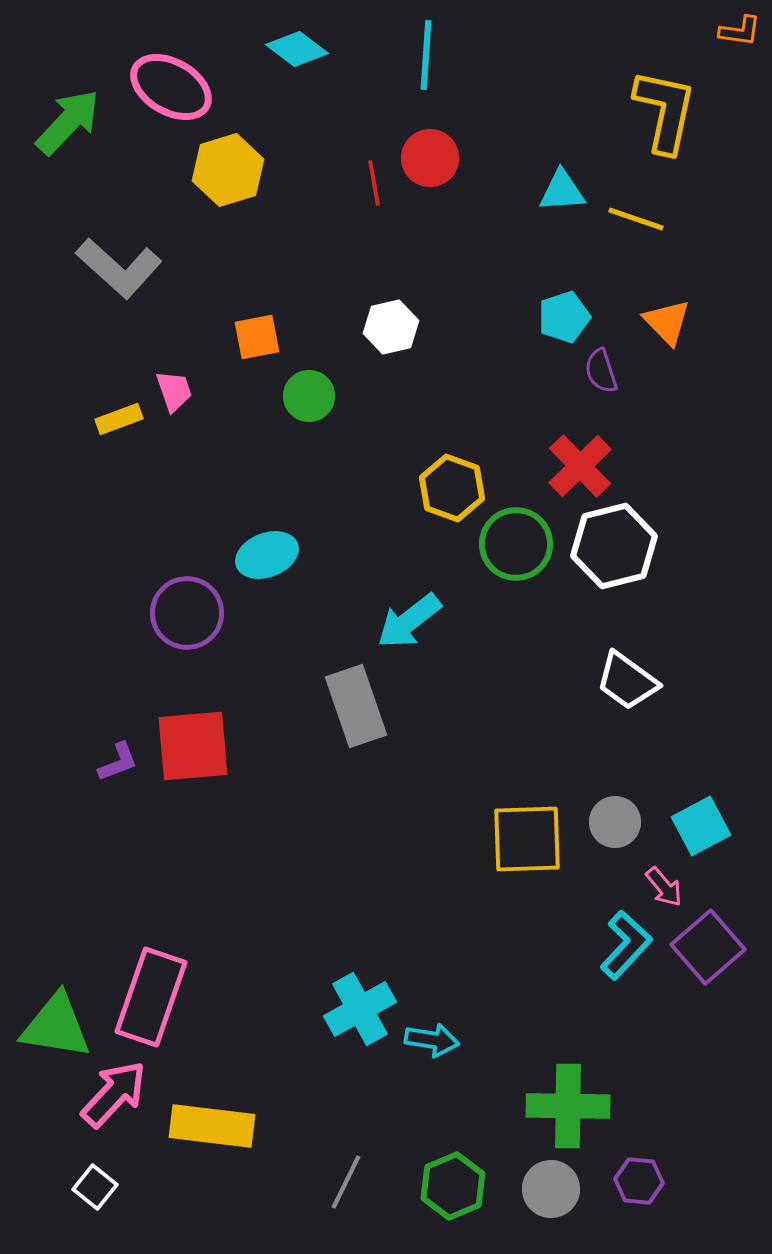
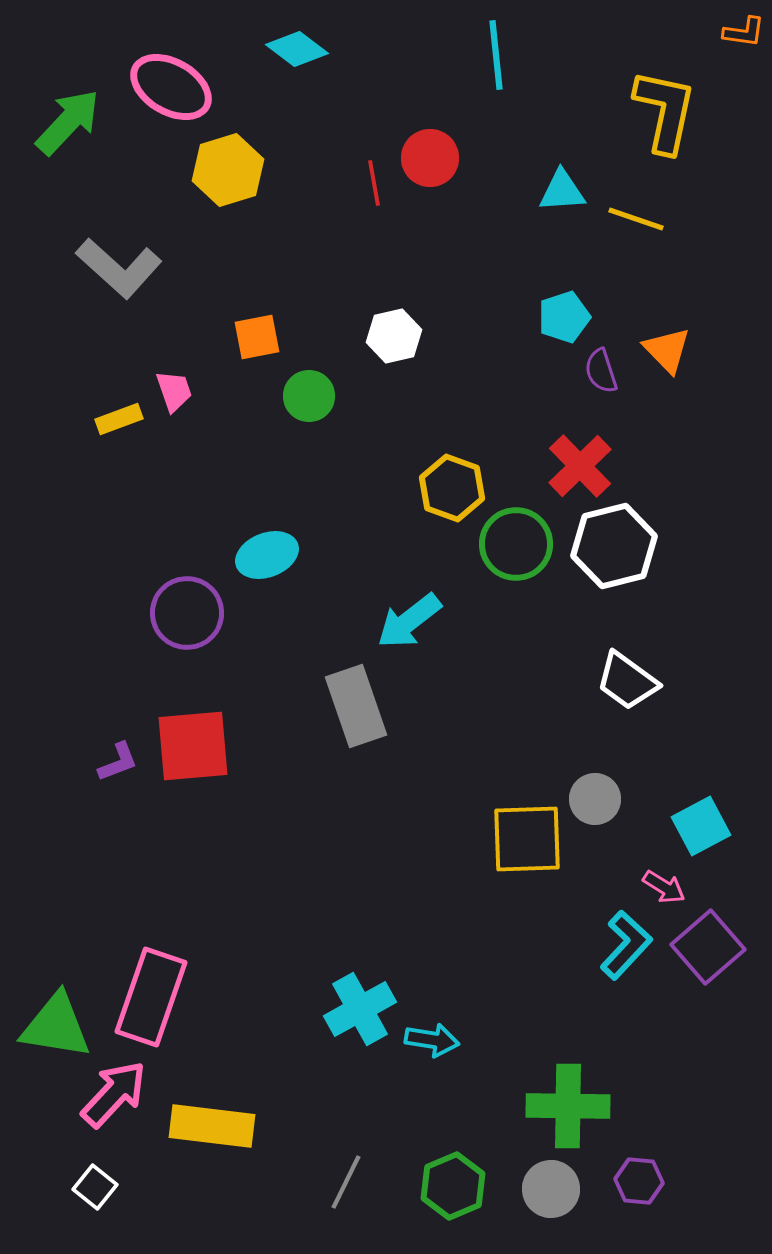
orange L-shape at (740, 31): moved 4 px right, 1 px down
cyan line at (426, 55): moved 70 px right; rotated 10 degrees counterclockwise
orange triangle at (667, 322): moved 28 px down
white hexagon at (391, 327): moved 3 px right, 9 px down
gray circle at (615, 822): moved 20 px left, 23 px up
pink arrow at (664, 887): rotated 18 degrees counterclockwise
